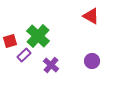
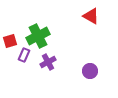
green cross: rotated 20 degrees clockwise
purple rectangle: rotated 24 degrees counterclockwise
purple circle: moved 2 px left, 10 px down
purple cross: moved 3 px left, 3 px up; rotated 21 degrees clockwise
